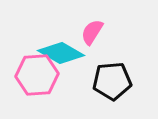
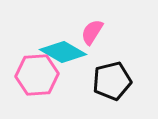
cyan diamond: moved 2 px right, 1 px up
black pentagon: rotated 9 degrees counterclockwise
